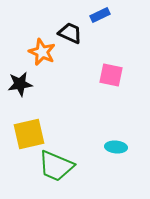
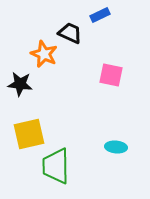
orange star: moved 2 px right, 2 px down
black star: rotated 15 degrees clockwise
green trapezoid: rotated 66 degrees clockwise
